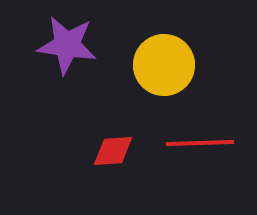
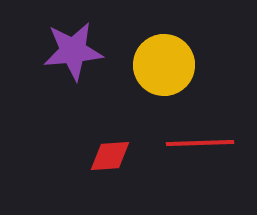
purple star: moved 6 px right, 6 px down; rotated 14 degrees counterclockwise
red diamond: moved 3 px left, 5 px down
